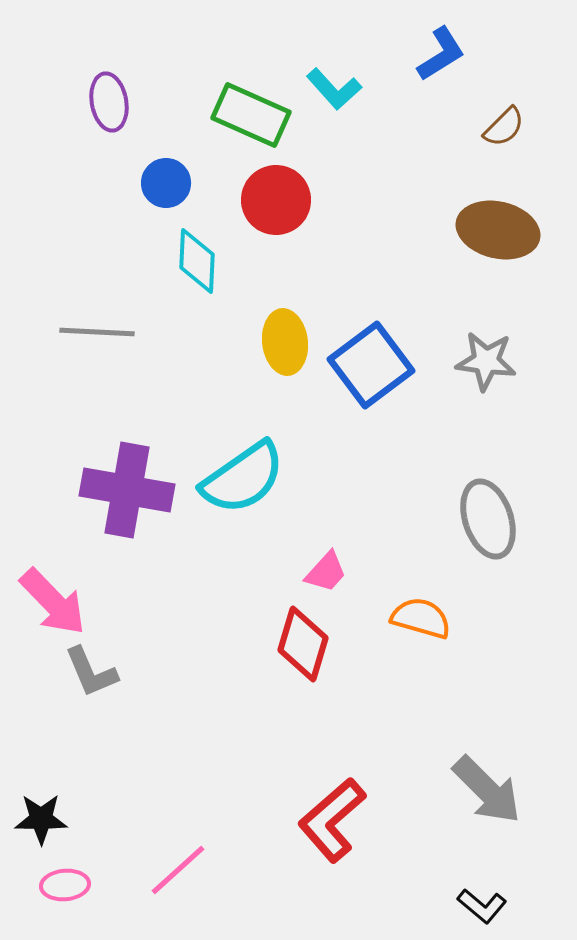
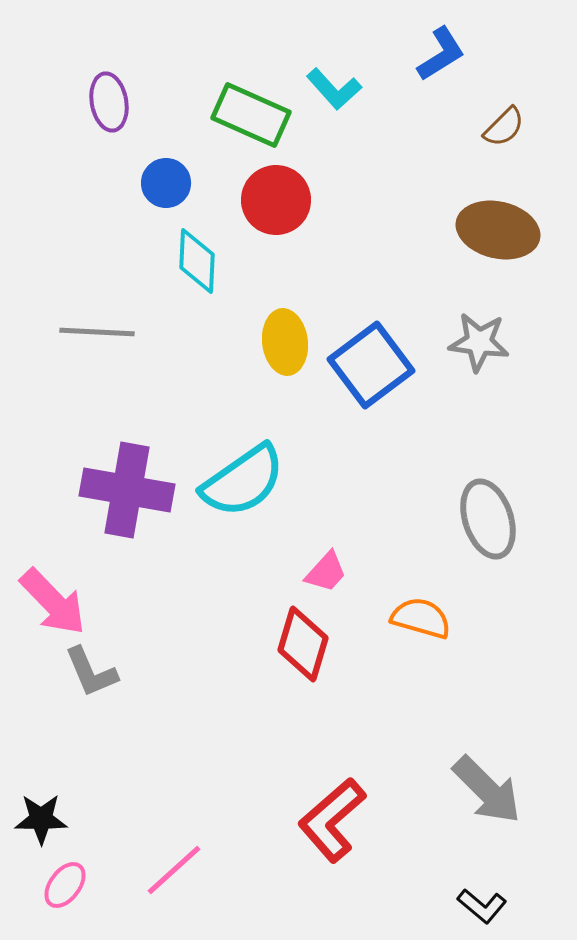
gray star: moved 7 px left, 19 px up
cyan semicircle: moved 3 px down
pink line: moved 4 px left
pink ellipse: rotated 48 degrees counterclockwise
